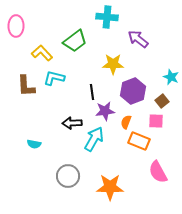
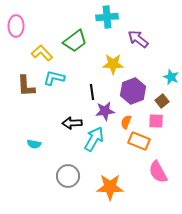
cyan cross: rotated 10 degrees counterclockwise
